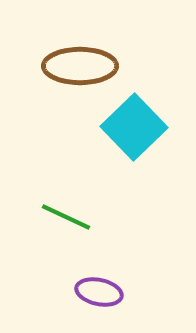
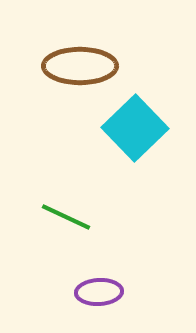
cyan square: moved 1 px right, 1 px down
purple ellipse: rotated 15 degrees counterclockwise
